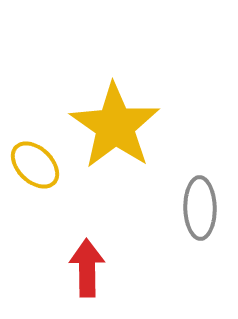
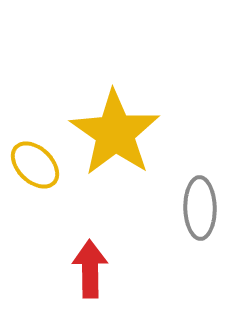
yellow star: moved 7 px down
red arrow: moved 3 px right, 1 px down
